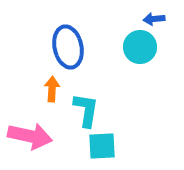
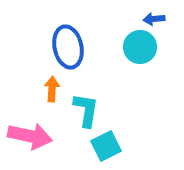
cyan square: moved 4 px right; rotated 24 degrees counterclockwise
